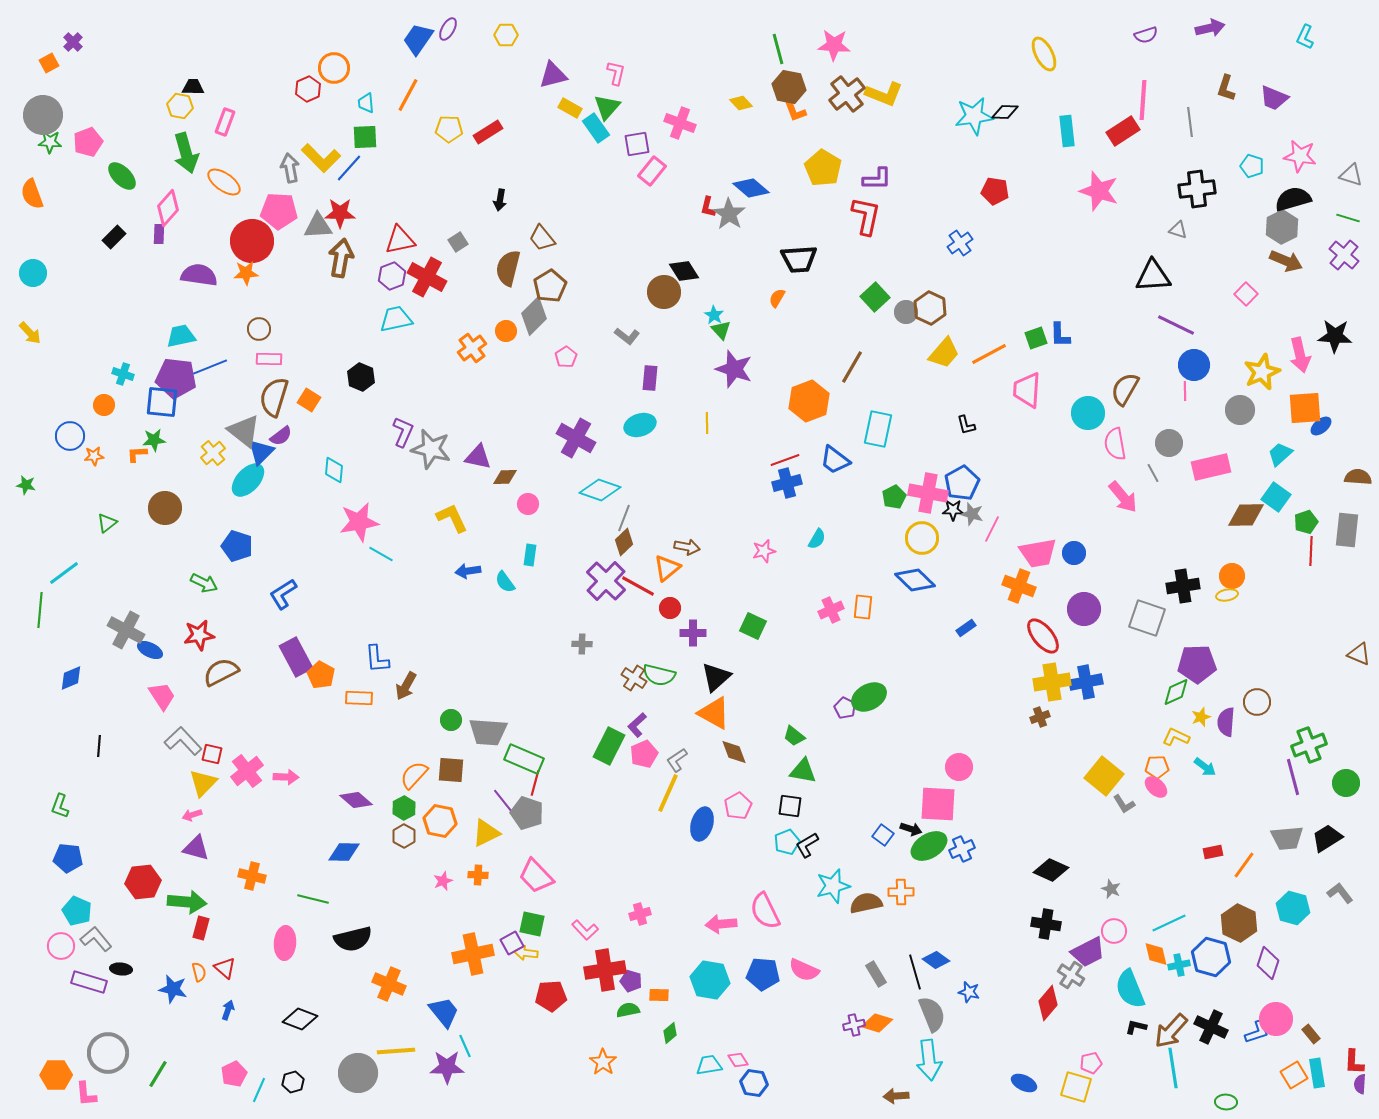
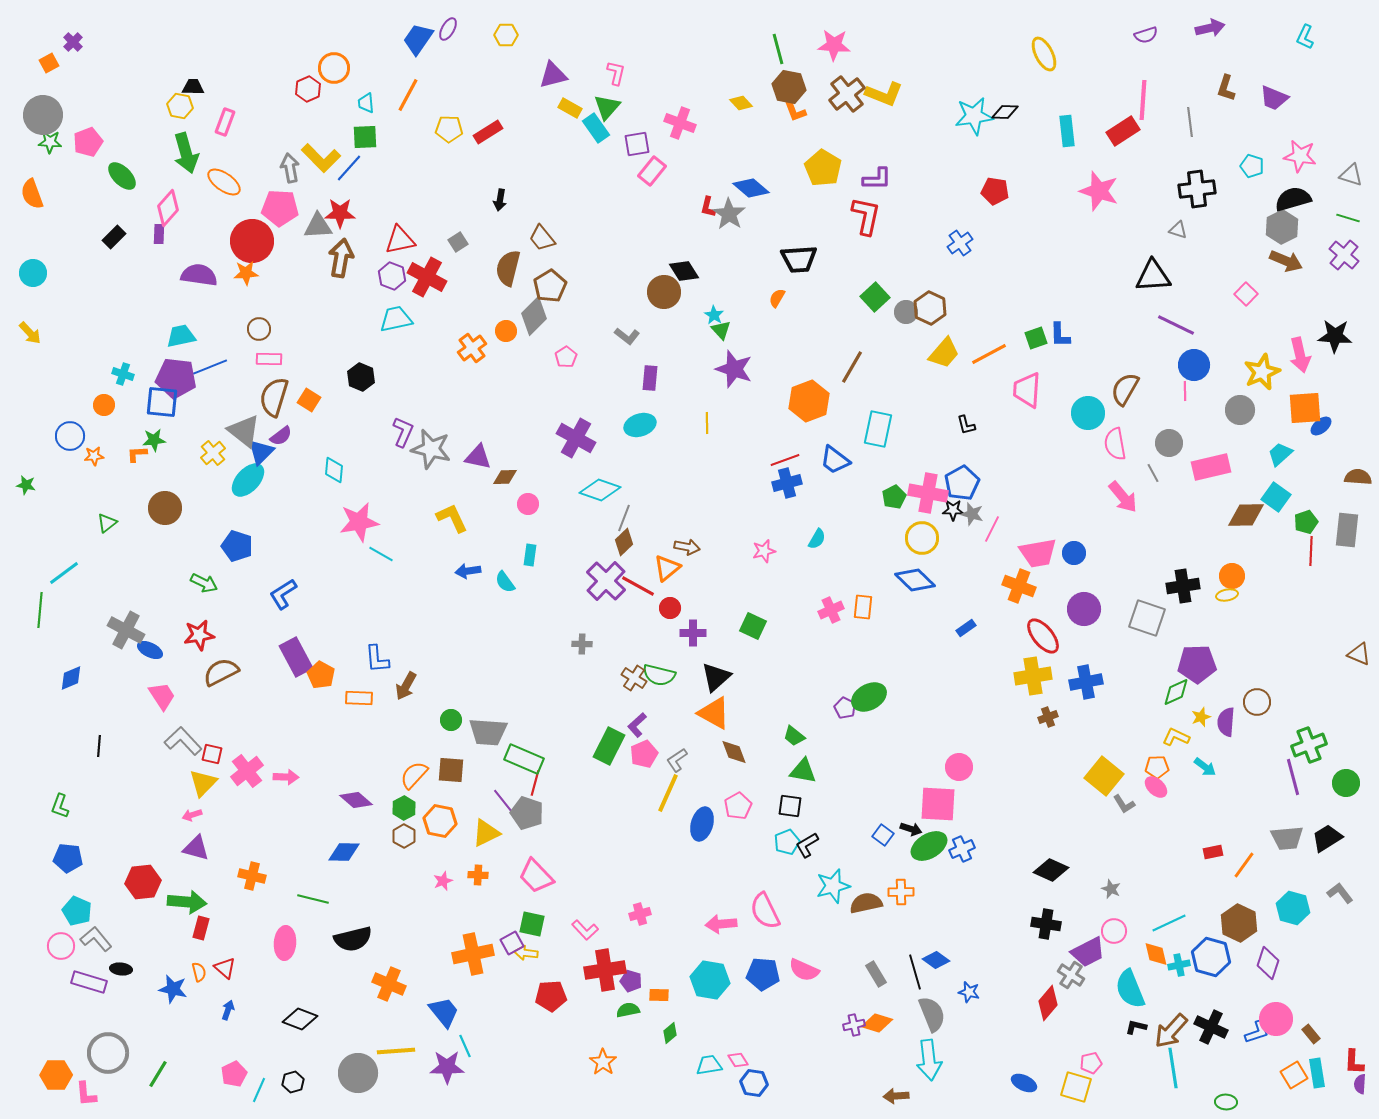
pink pentagon at (279, 211): moved 1 px right, 3 px up
purple hexagon at (392, 276): rotated 20 degrees counterclockwise
yellow cross at (1052, 682): moved 19 px left, 6 px up
brown cross at (1040, 717): moved 8 px right
